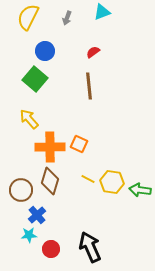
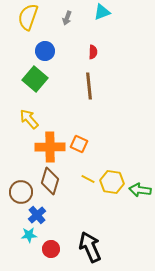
yellow semicircle: rotated 8 degrees counterclockwise
red semicircle: rotated 128 degrees clockwise
brown circle: moved 2 px down
